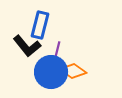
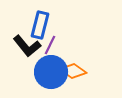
purple line: moved 7 px left, 6 px up; rotated 12 degrees clockwise
